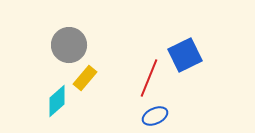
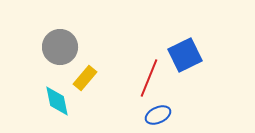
gray circle: moved 9 px left, 2 px down
cyan diamond: rotated 60 degrees counterclockwise
blue ellipse: moved 3 px right, 1 px up
